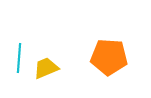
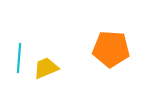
orange pentagon: moved 2 px right, 8 px up
